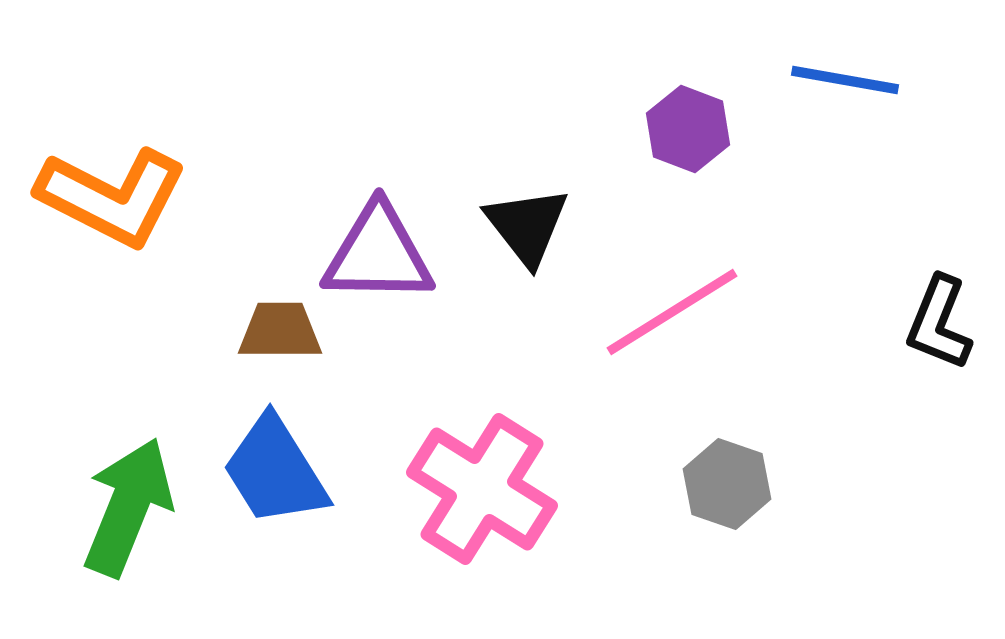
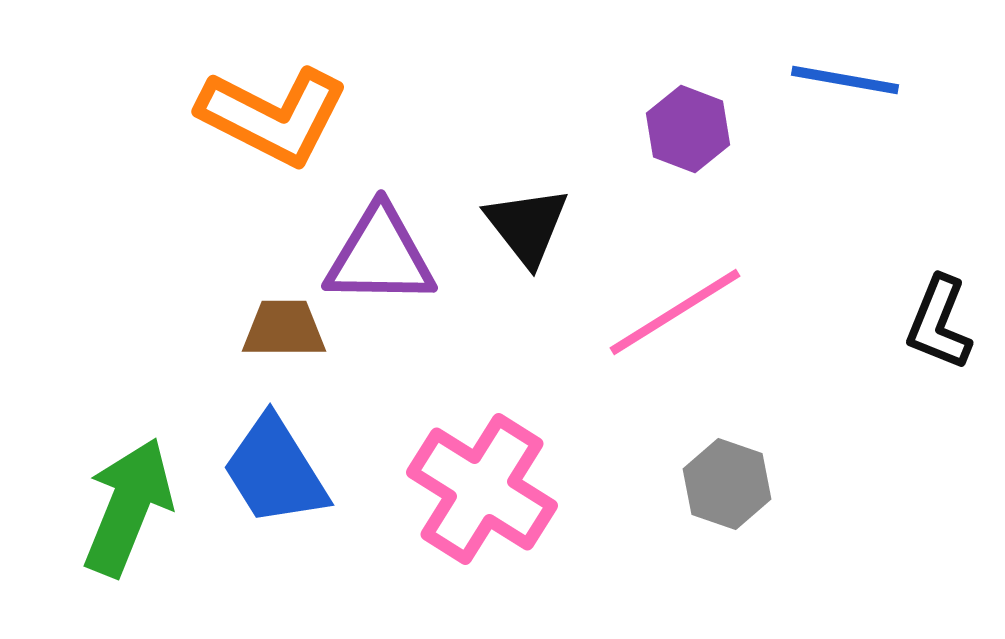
orange L-shape: moved 161 px right, 81 px up
purple triangle: moved 2 px right, 2 px down
pink line: moved 3 px right
brown trapezoid: moved 4 px right, 2 px up
